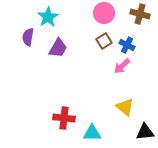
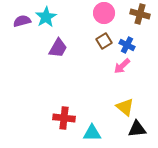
cyan star: moved 2 px left
purple semicircle: moved 6 px left, 16 px up; rotated 66 degrees clockwise
black triangle: moved 8 px left, 3 px up
